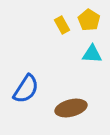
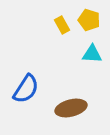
yellow pentagon: rotated 15 degrees counterclockwise
